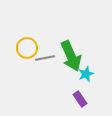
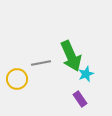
yellow circle: moved 10 px left, 31 px down
gray line: moved 4 px left, 5 px down
